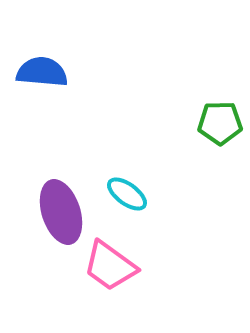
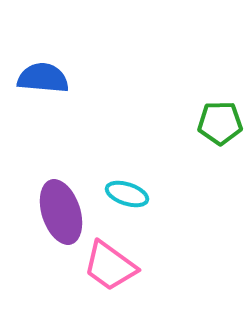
blue semicircle: moved 1 px right, 6 px down
cyan ellipse: rotated 18 degrees counterclockwise
